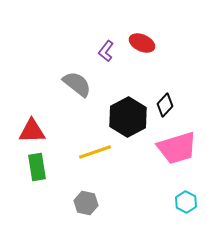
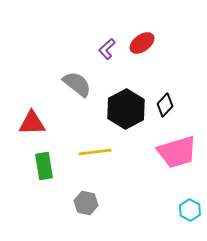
red ellipse: rotated 60 degrees counterclockwise
purple L-shape: moved 1 px right, 2 px up; rotated 10 degrees clockwise
black hexagon: moved 2 px left, 8 px up
red triangle: moved 8 px up
pink trapezoid: moved 4 px down
yellow line: rotated 12 degrees clockwise
green rectangle: moved 7 px right, 1 px up
cyan hexagon: moved 4 px right, 8 px down
